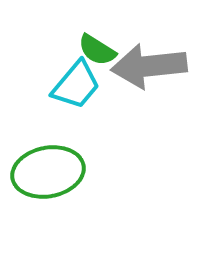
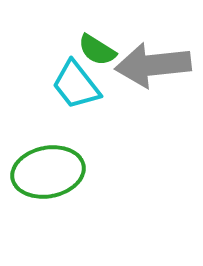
gray arrow: moved 4 px right, 1 px up
cyan trapezoid: rotated 102 degrees clockwise
